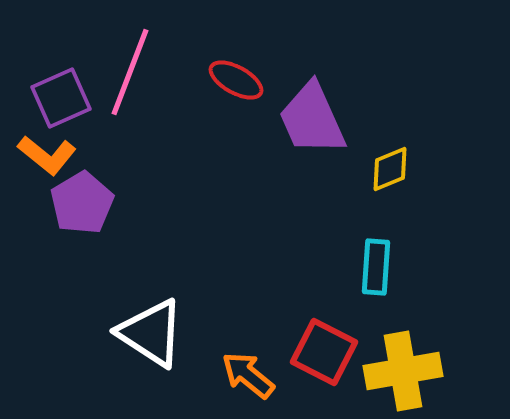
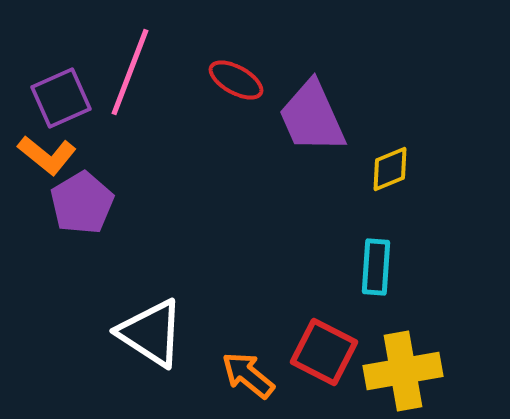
purple trapezoid: moved 2 px up
